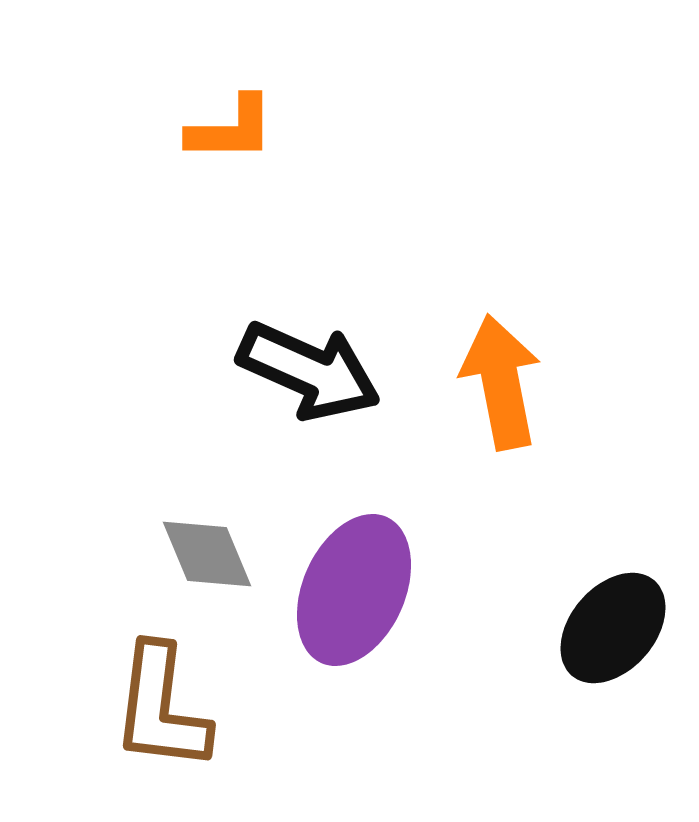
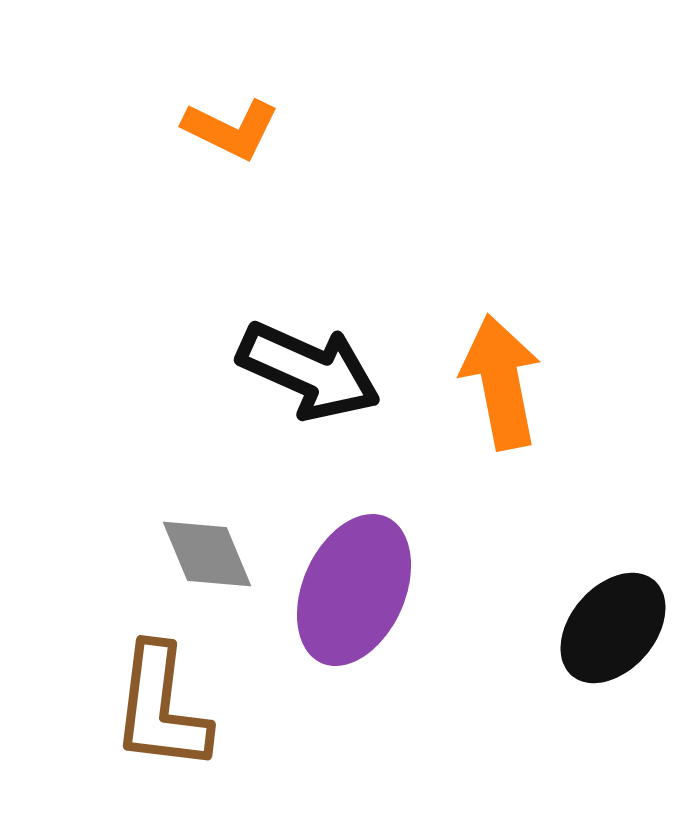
orange L-shape: rotated 26 degrees clockwise
